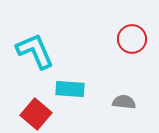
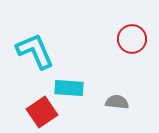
cyan rectangle: moved 1 px left, 1 px up
gray semicircle: moved 7 px left
red square: moved 6 px right, 2 px up; rotated 16 degrees clockwise
